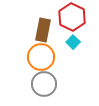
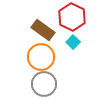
brown rectangle: rotated 65 degrees counterclockwise
